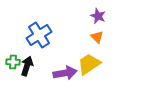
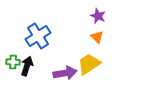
blue cross: moved 1 px left, 1 px down
